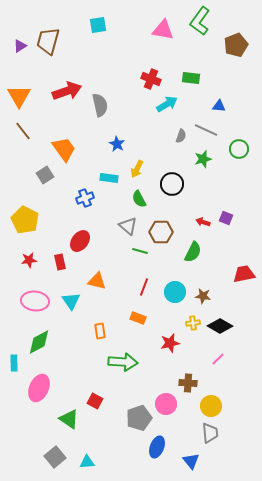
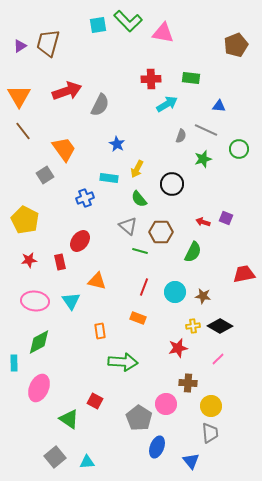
green L-shape at (200, 21): moved 72 px left; rotated 80 degrees counterclockwise
pink triangle at (163, 30): moved 3 px down
brown trapezoid at (48, 41): moved 2 px down
red cross at (151, 79): rotated 24 degrees counterclockwise
gray semicircle at (100, 105): rotated 40 degrees clockwise
green semicircle at (139, 199): rotated 12 degrees counterclockwise
yellow cross at (193, 323): moved 3 px down
red star at (170, 343): moved 8 px right, 5 px down
gray pentagon at (139, 418): rotated 20 degrees counterclockwise
